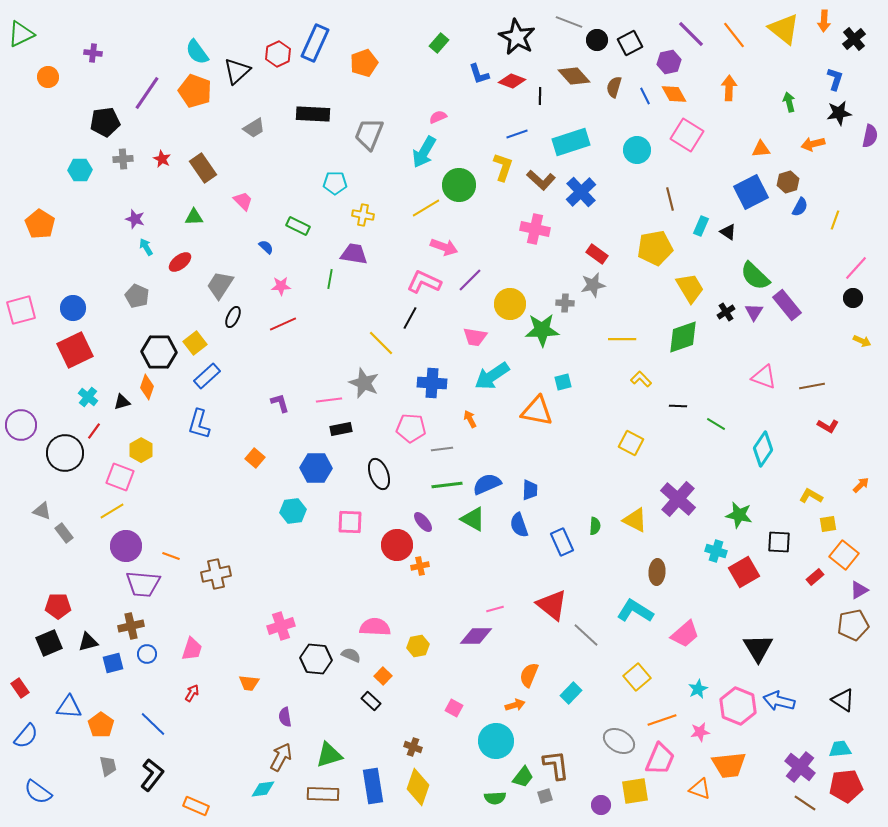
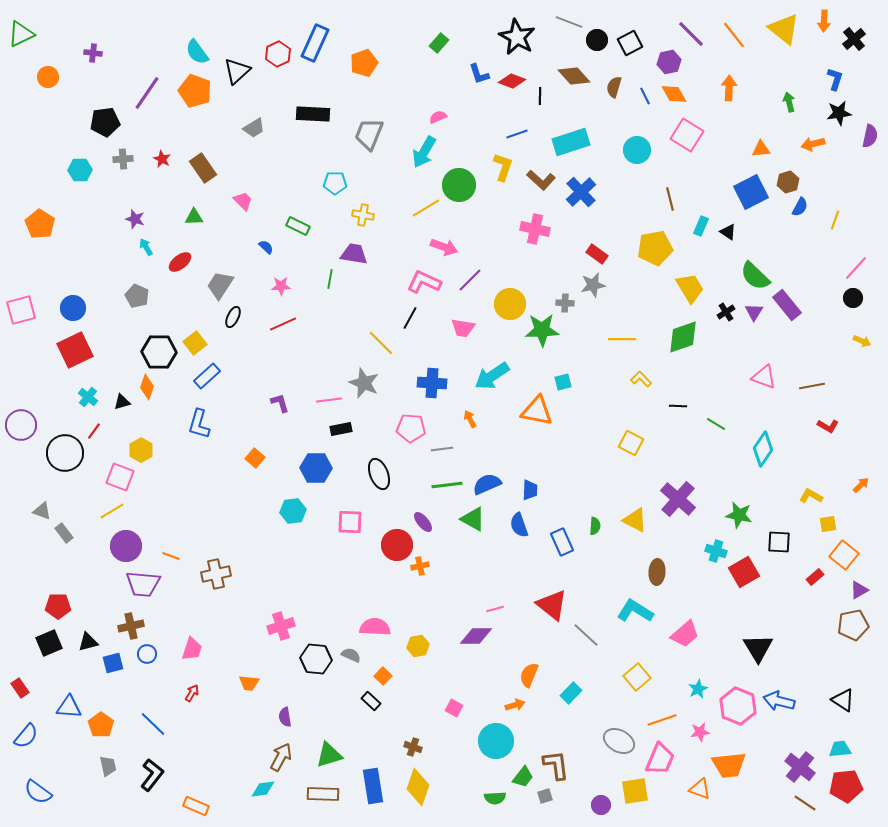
pink trapezoid at (475, 337): moved 12 px left, 9 px up
